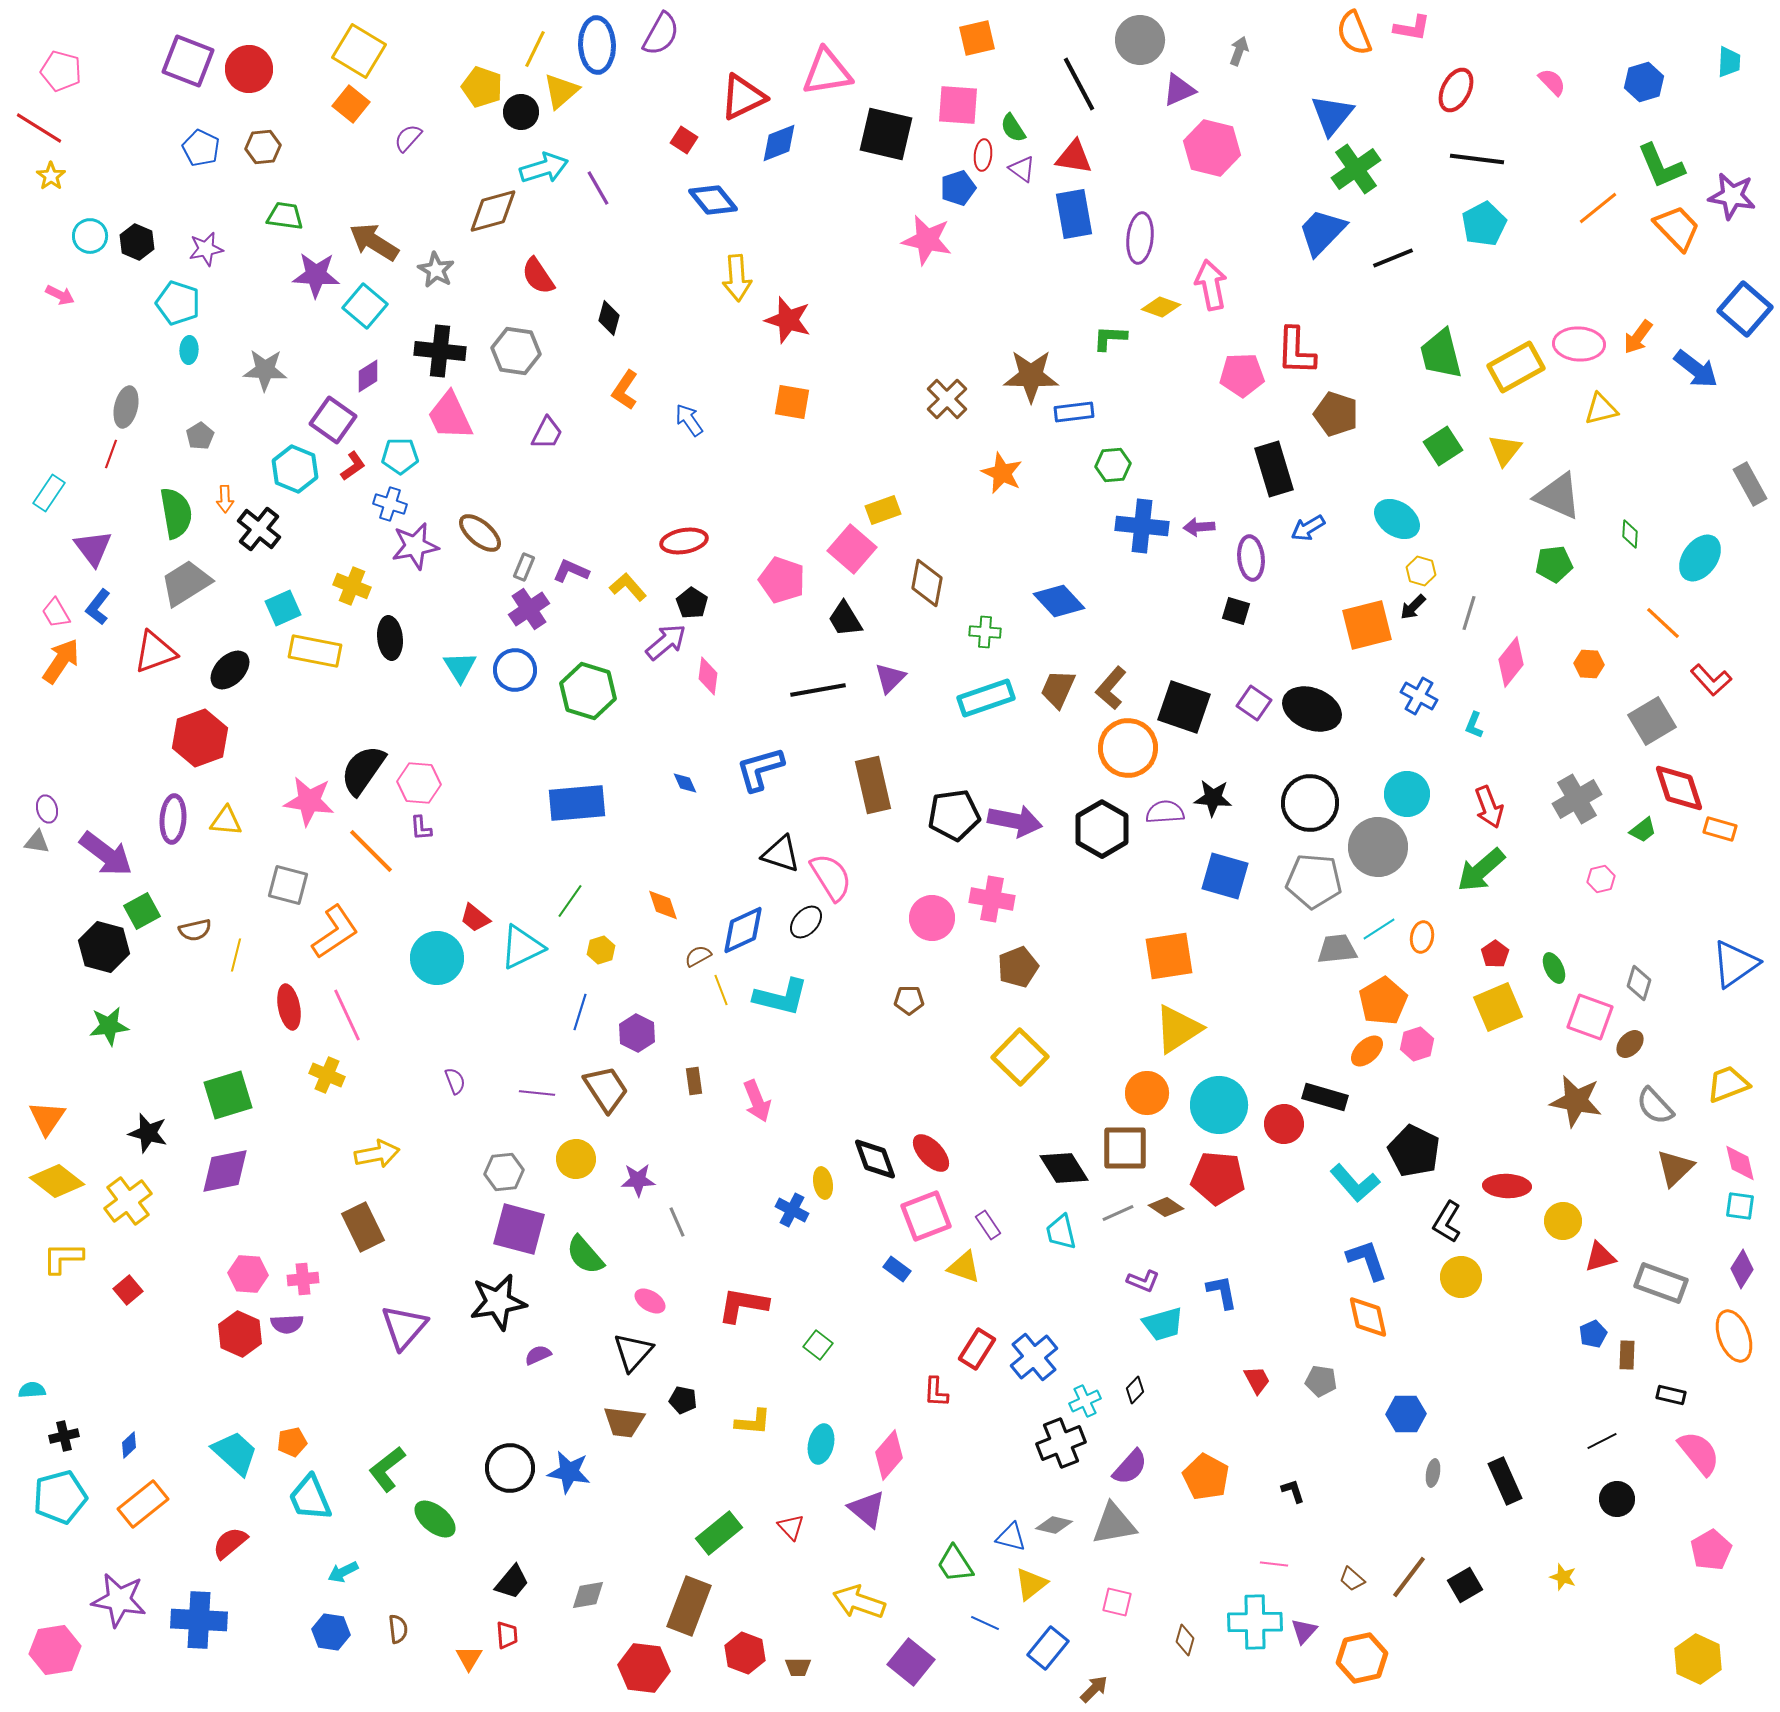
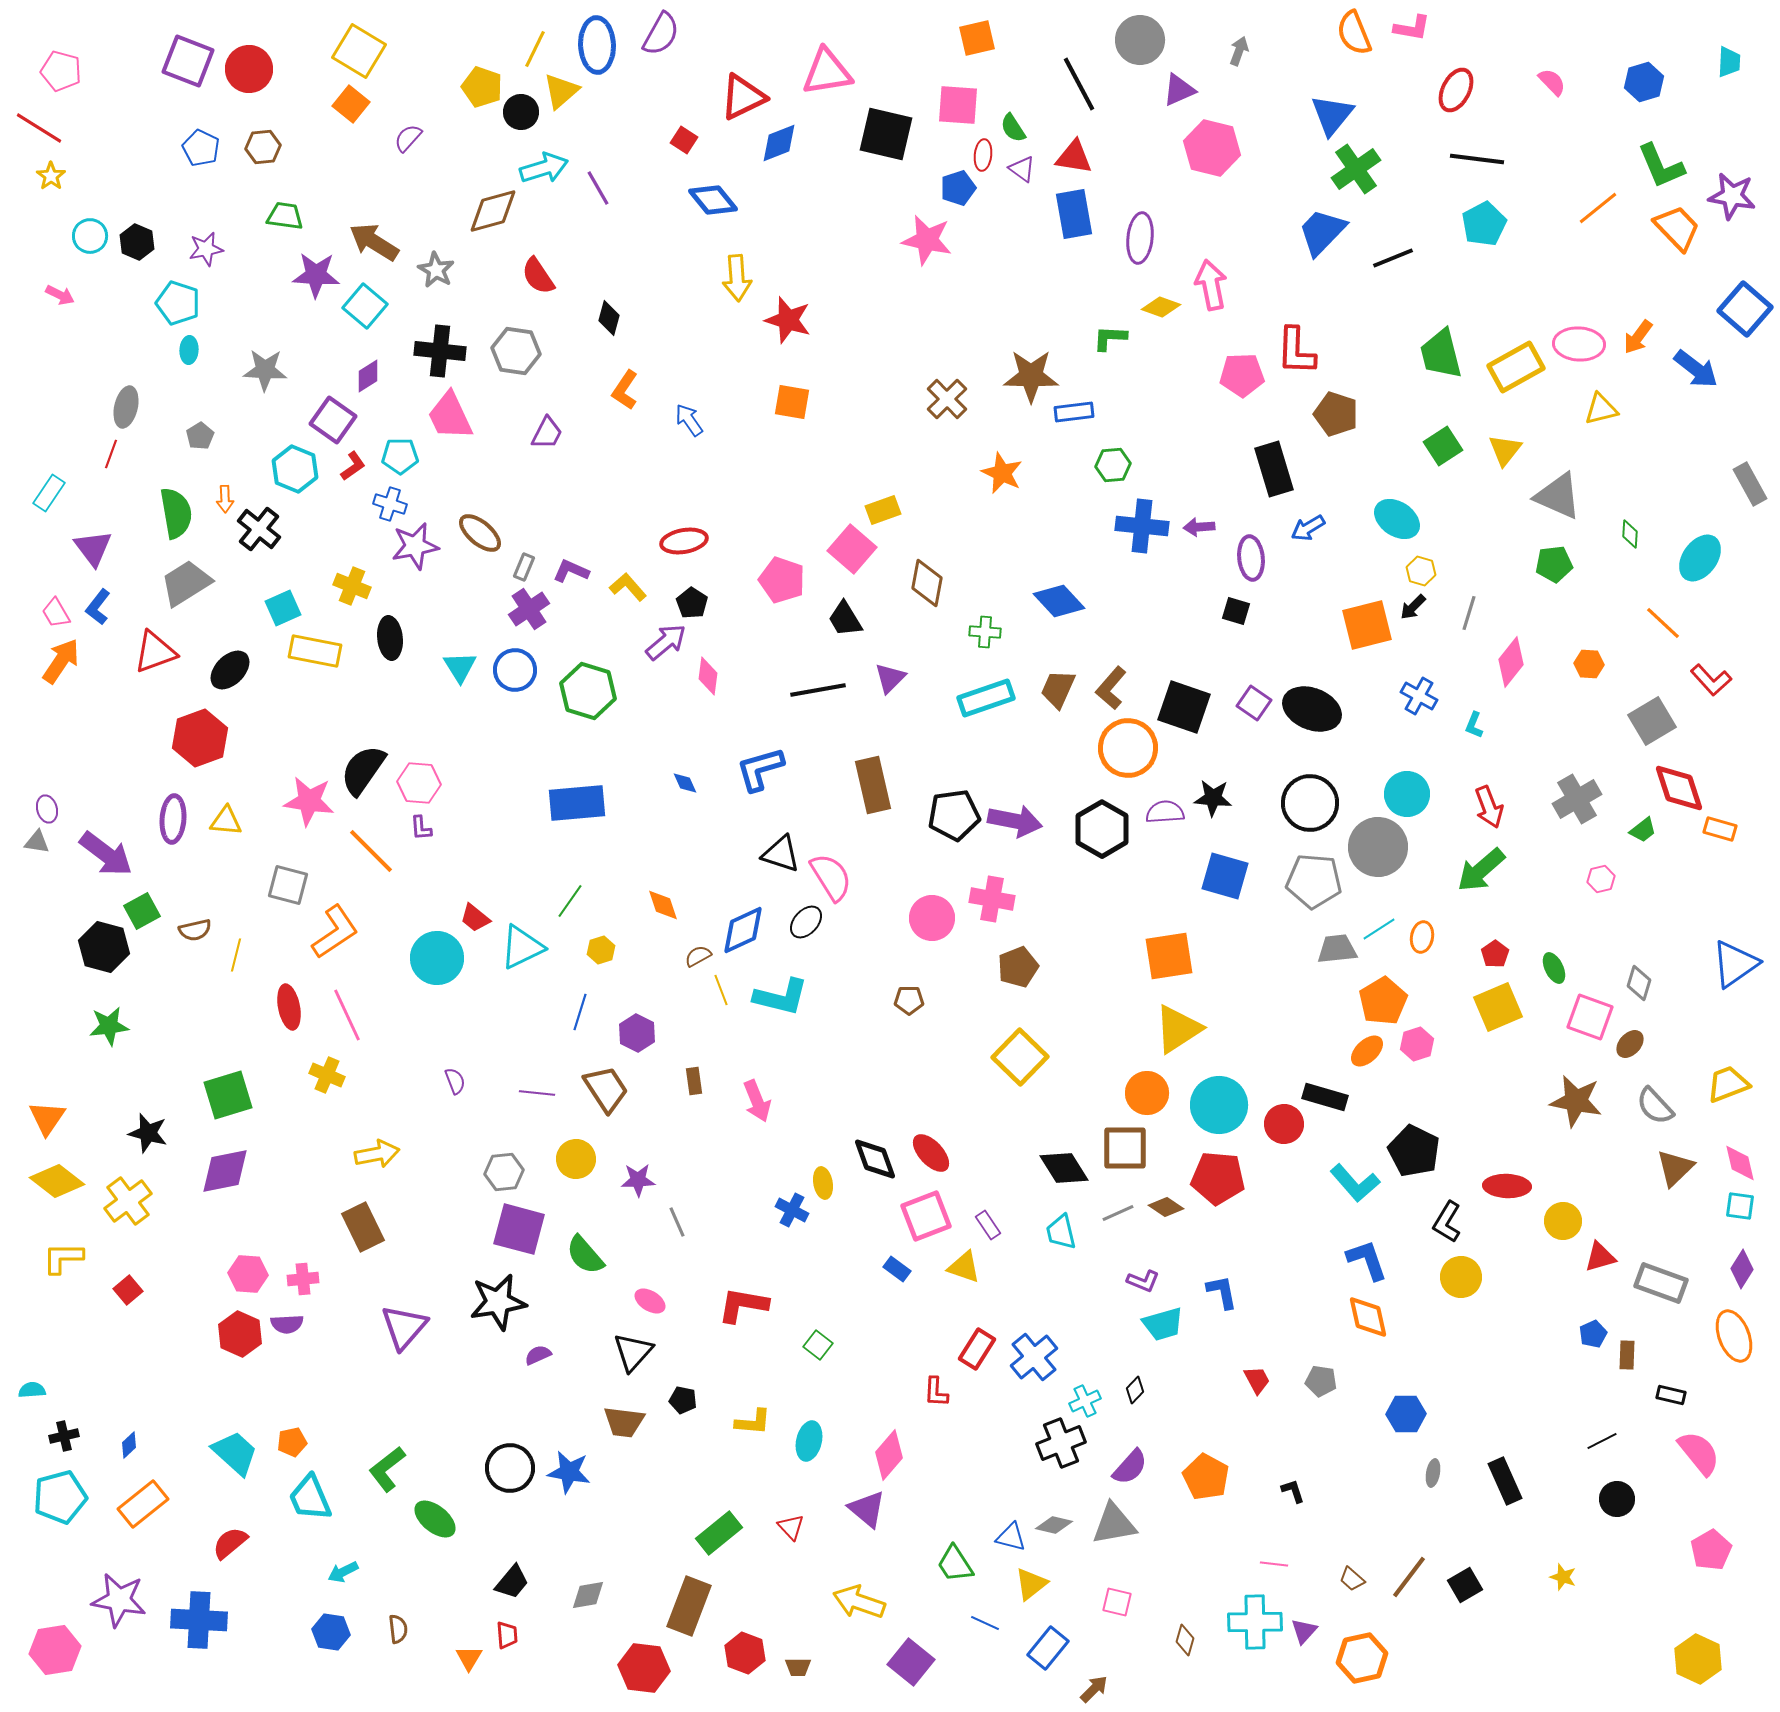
cyan ellipse at (821, 1444): moved 12 px left, 3 px up
